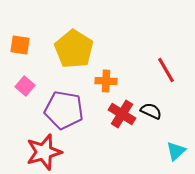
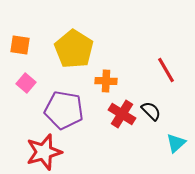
pink square: moved 1 px right, 3 px up
black semicircle: rotated 20 degrees clockwise
cyan triangle: moved 8 px up
